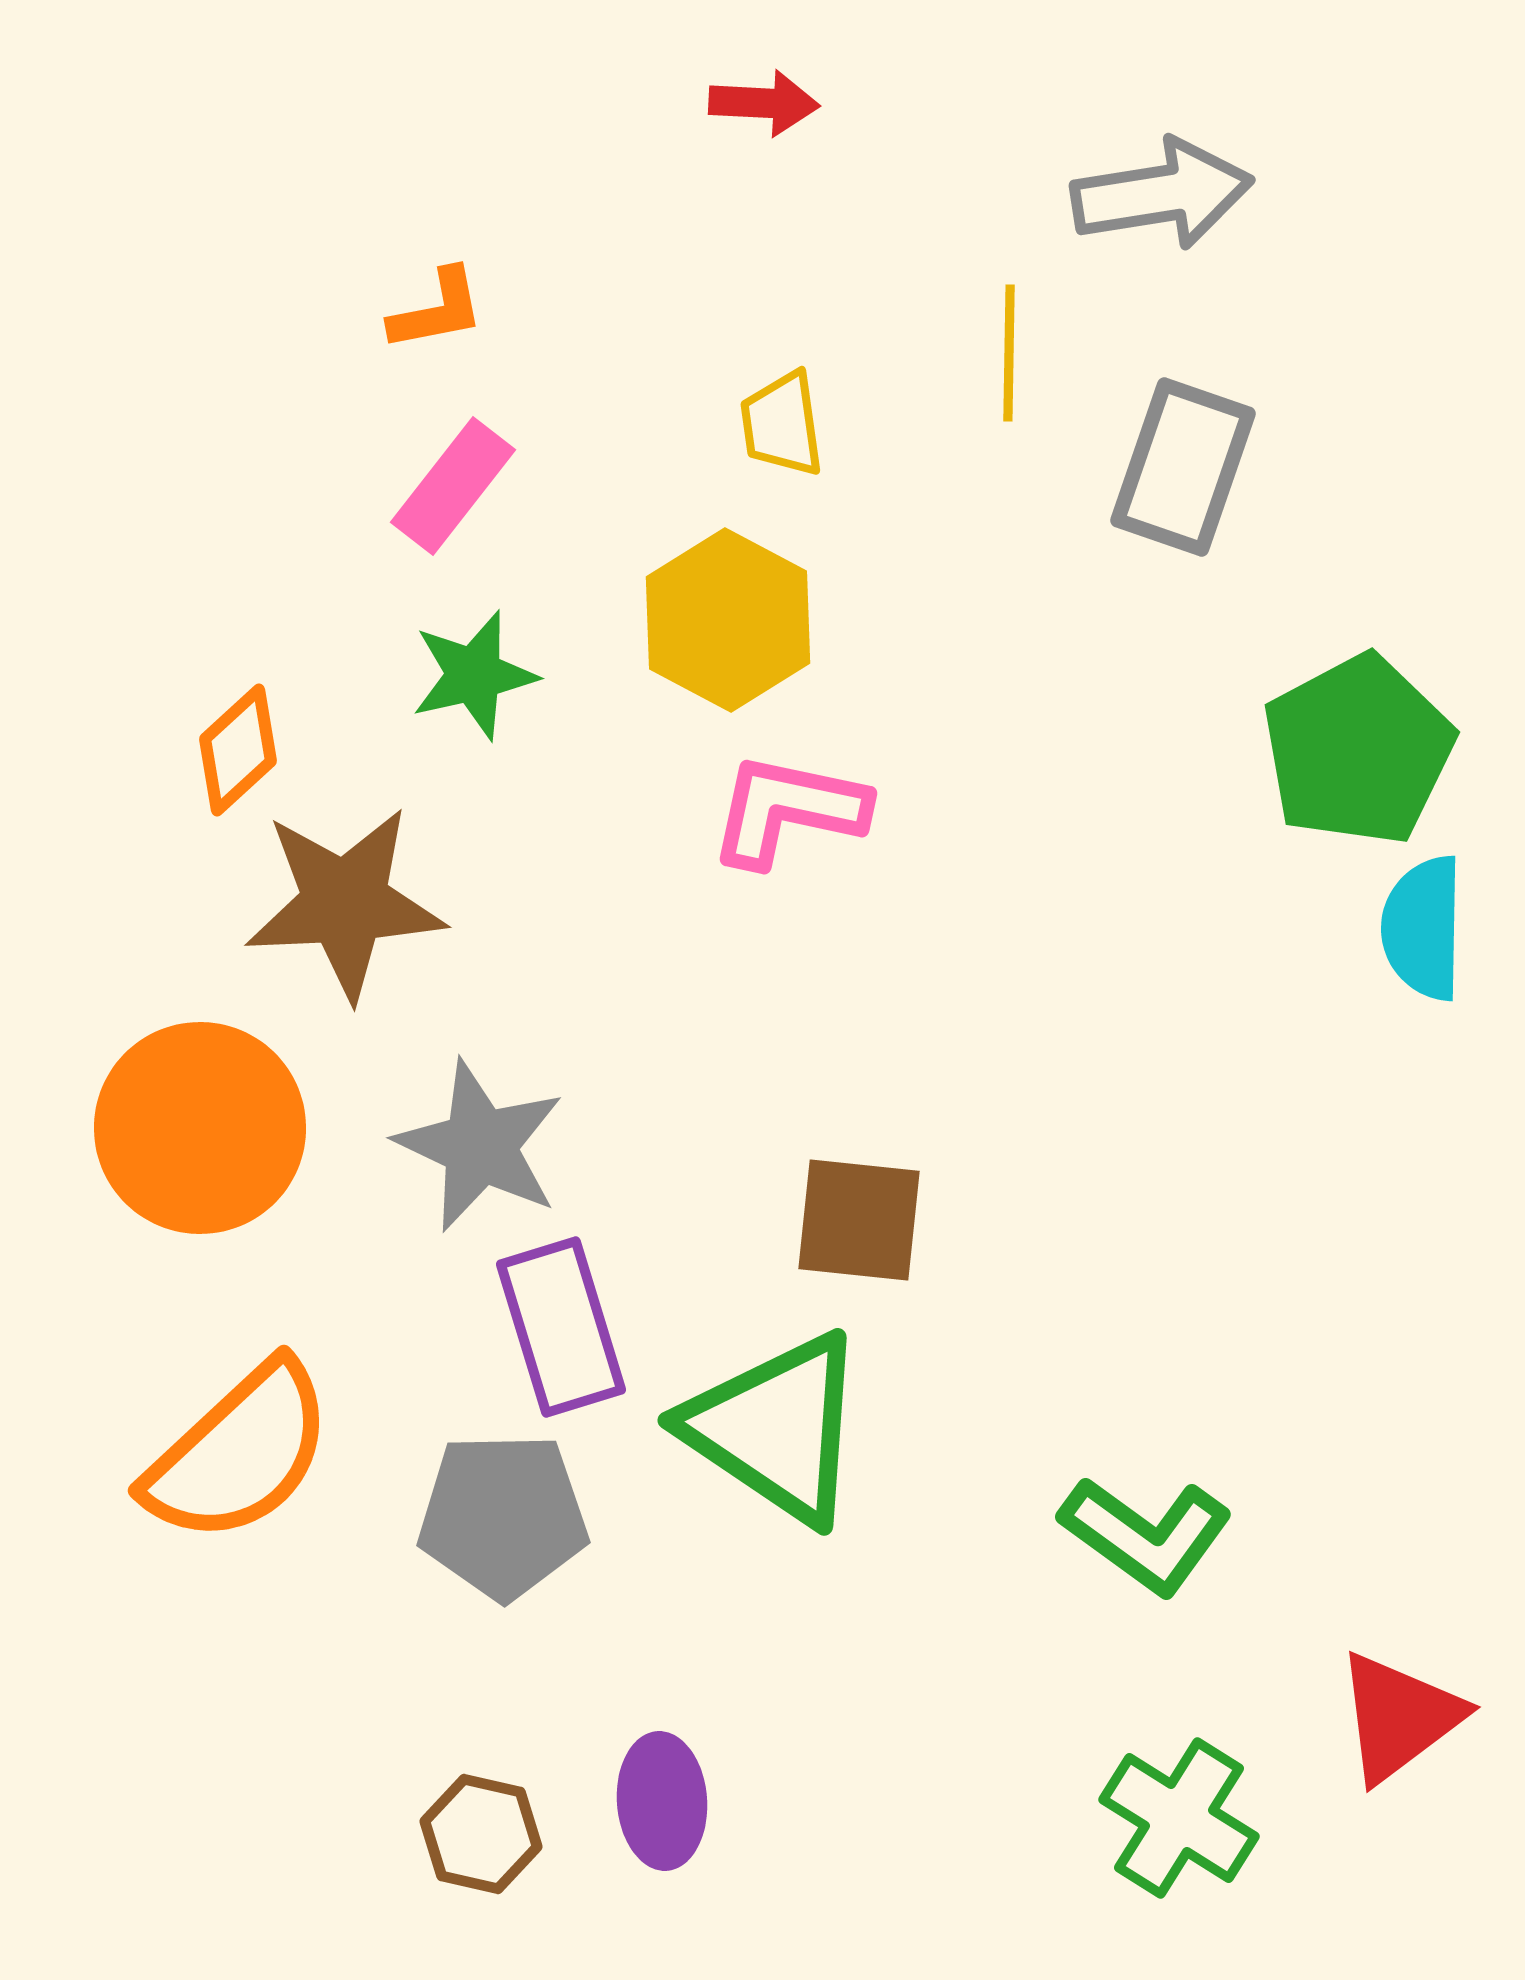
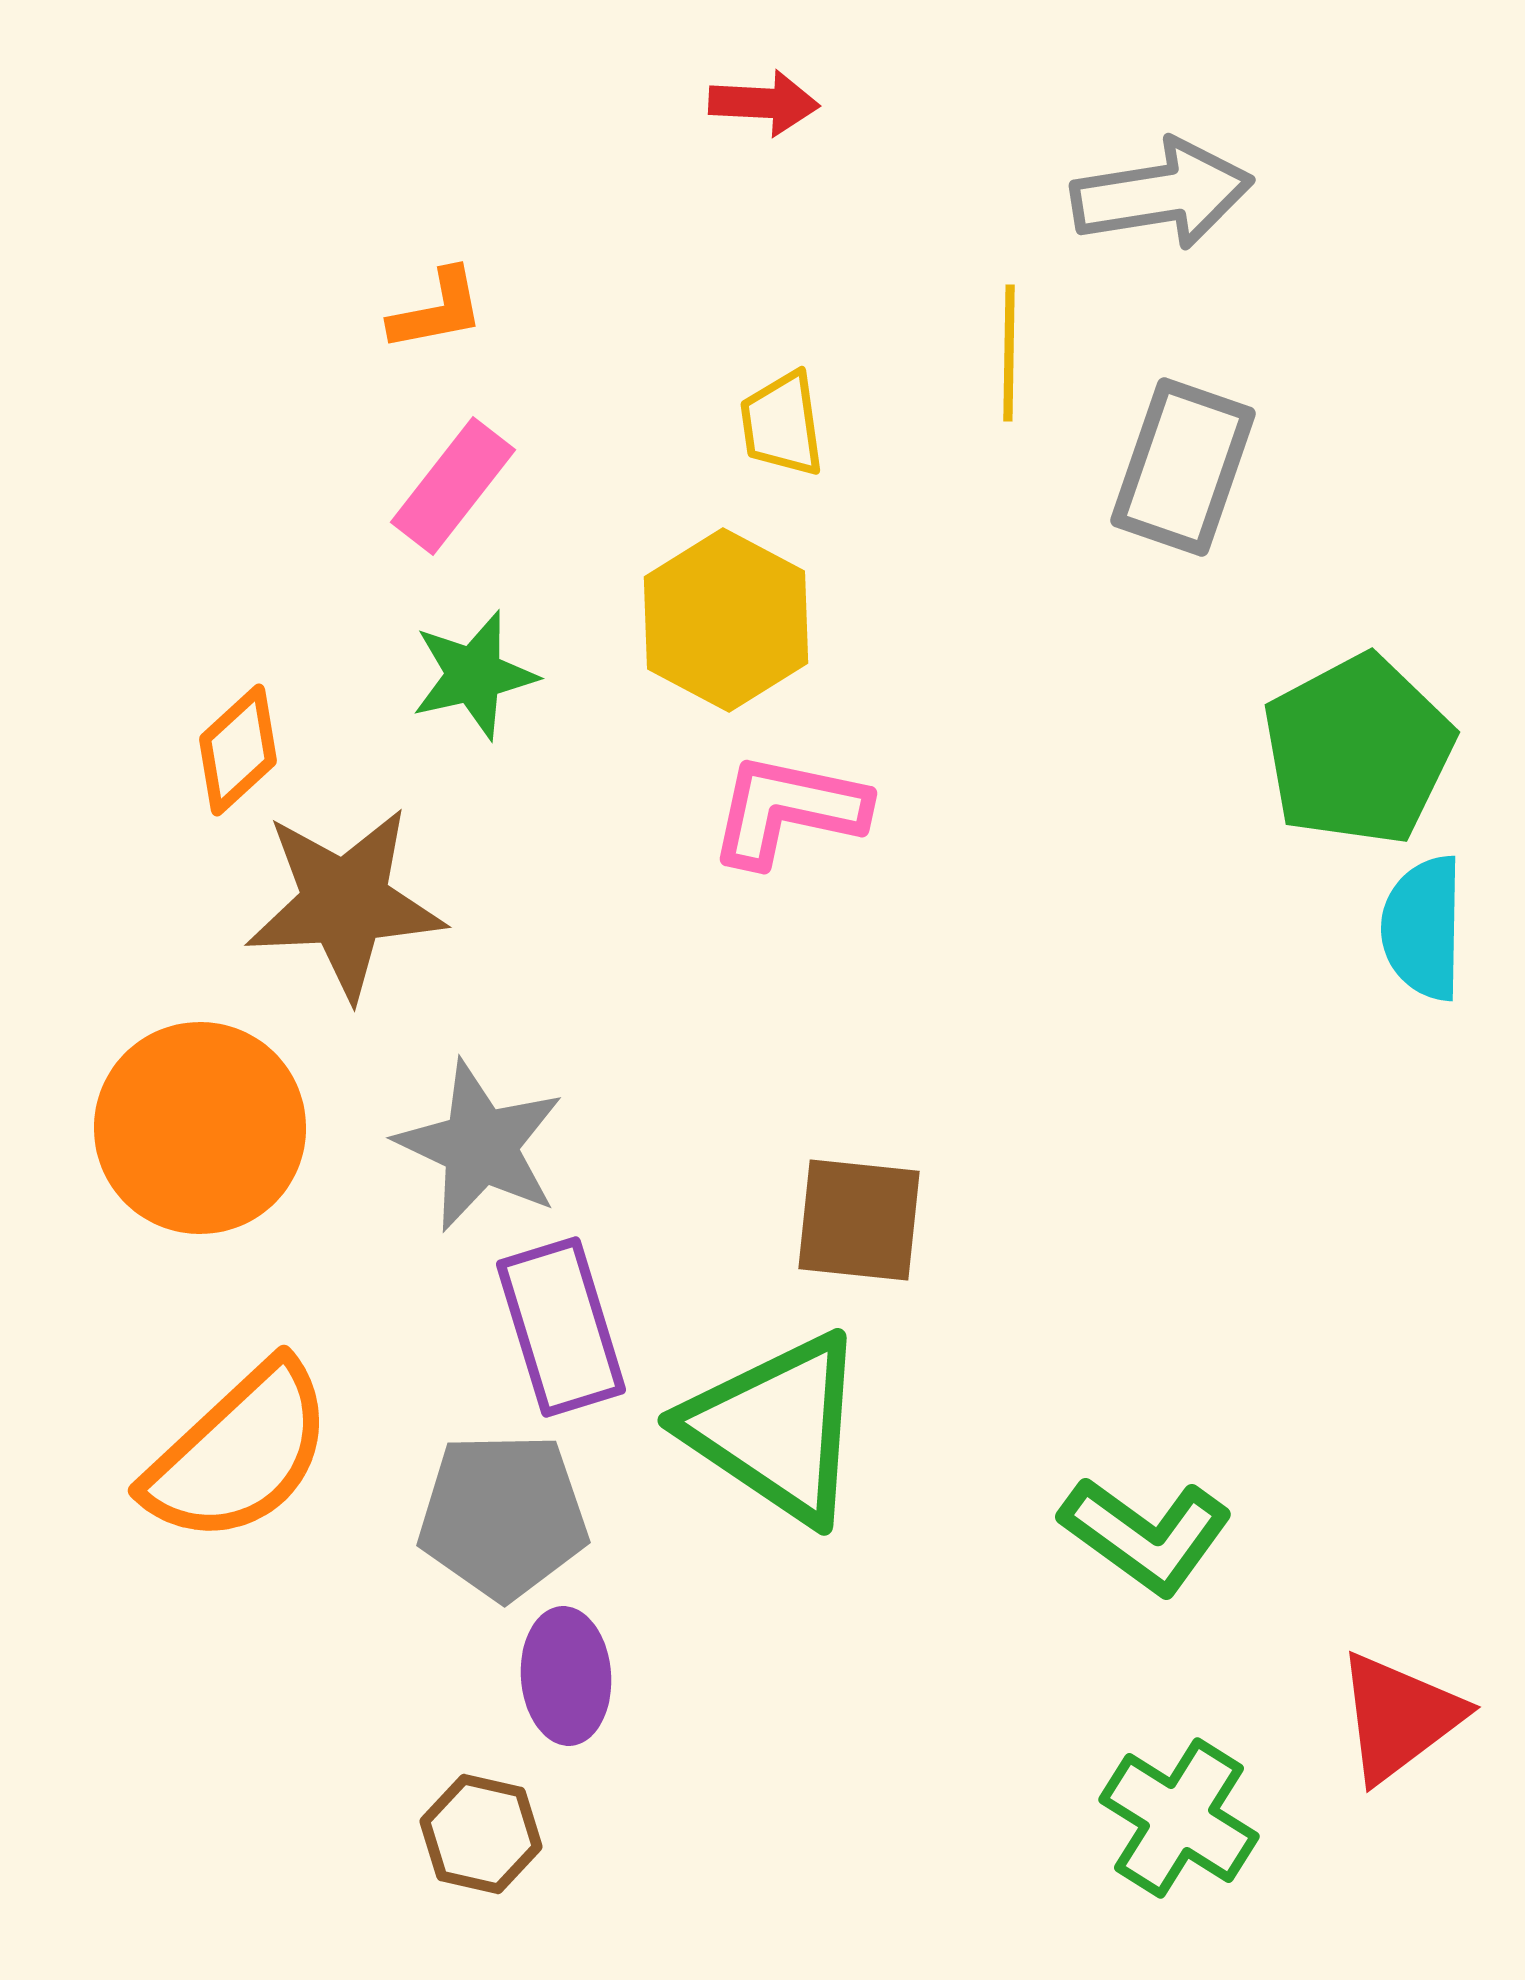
yellow hexagon: moved 2 px left
purple ellipse: moved 96 px left, 125 px up
